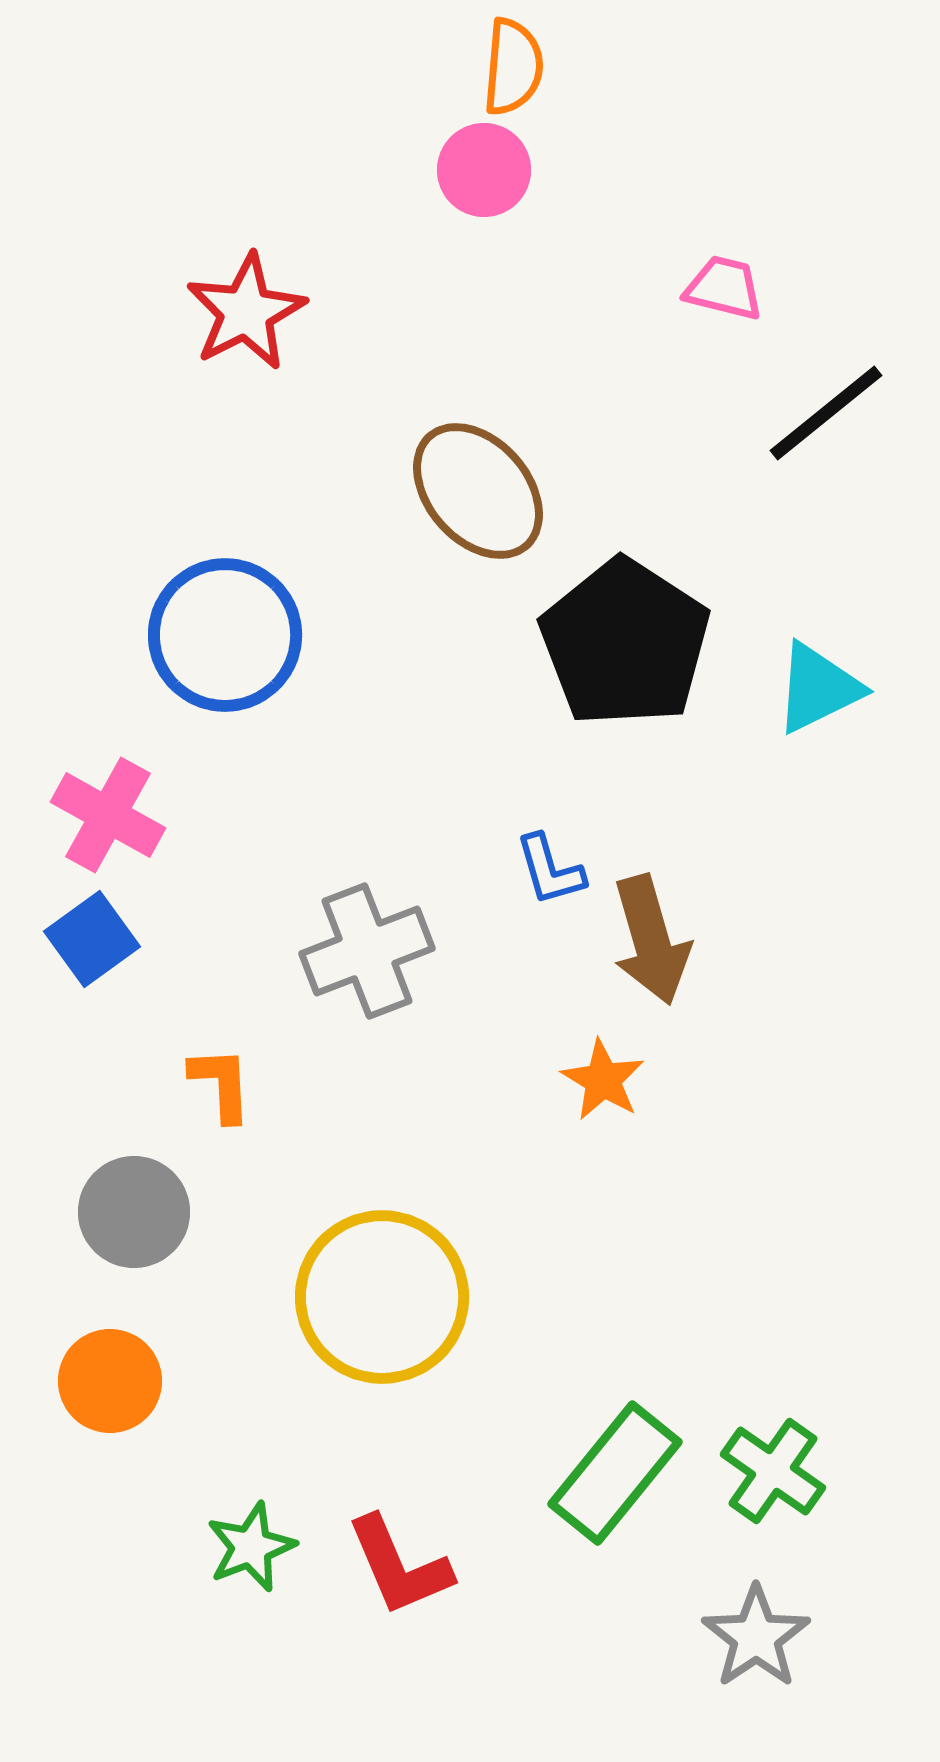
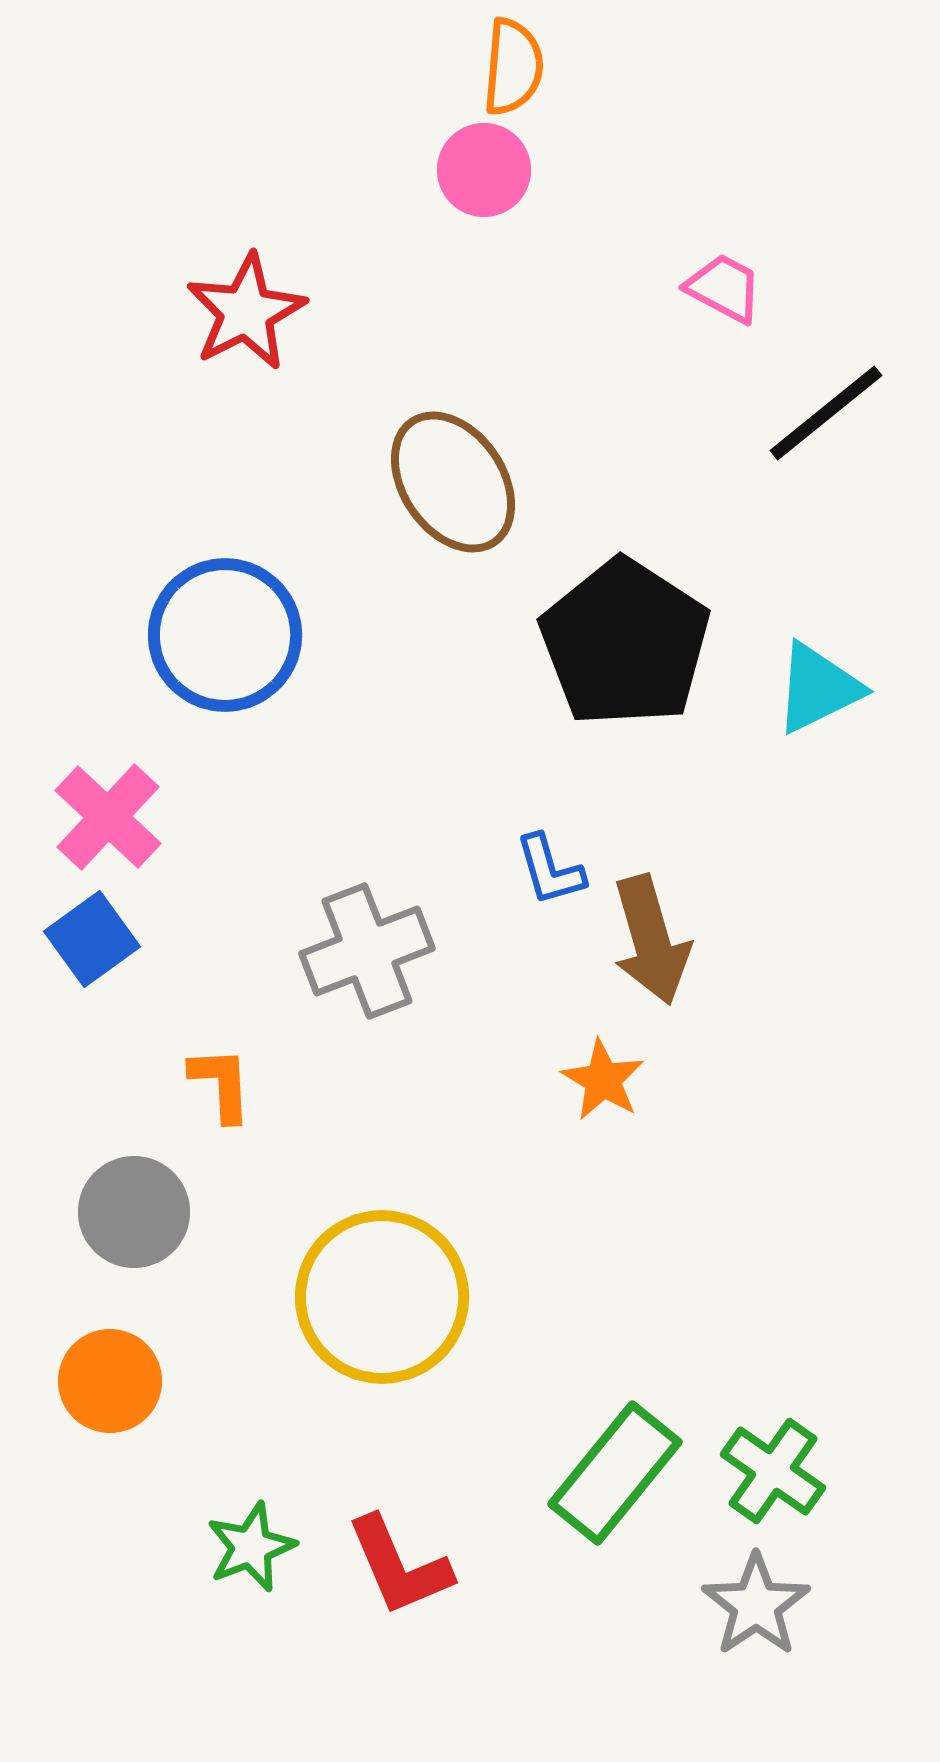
pink trapezoid: rotated 14 degrees clockwise
brown ellipse: moved 25 px left, 9 px up; rotated 7 degrees clockwise
pink cross: moved 2 px down; rotated 14 degrees clockwise
gray star: moved 32 px up
